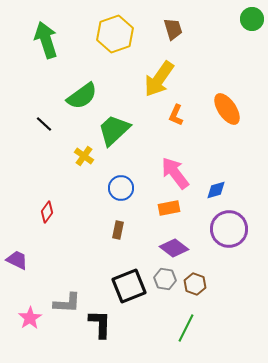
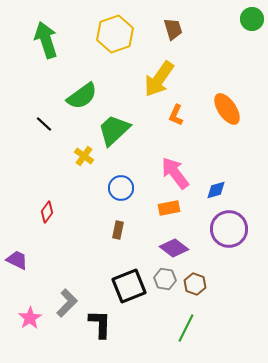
gray L-shape: rotated 48 degrees counterclockwise
